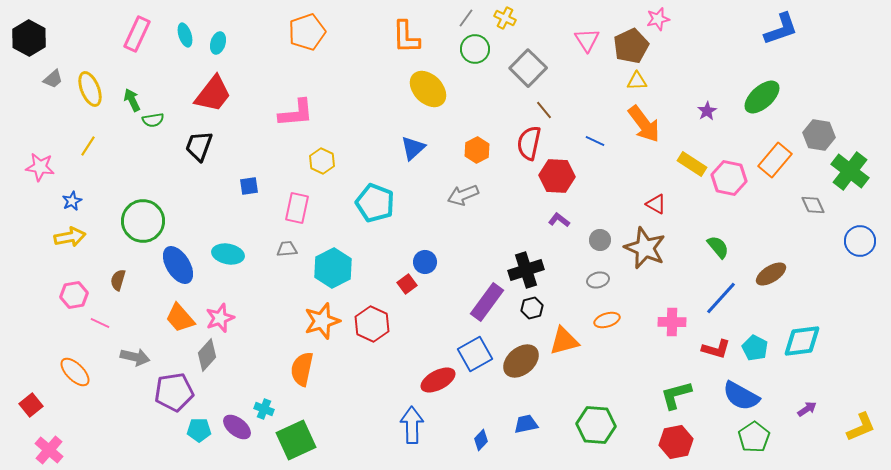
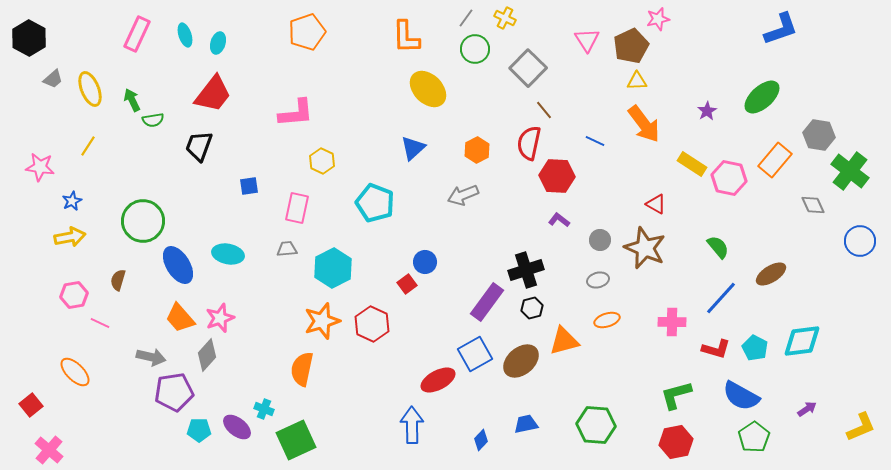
gray arrow at (135, 357): moved 16 px right
